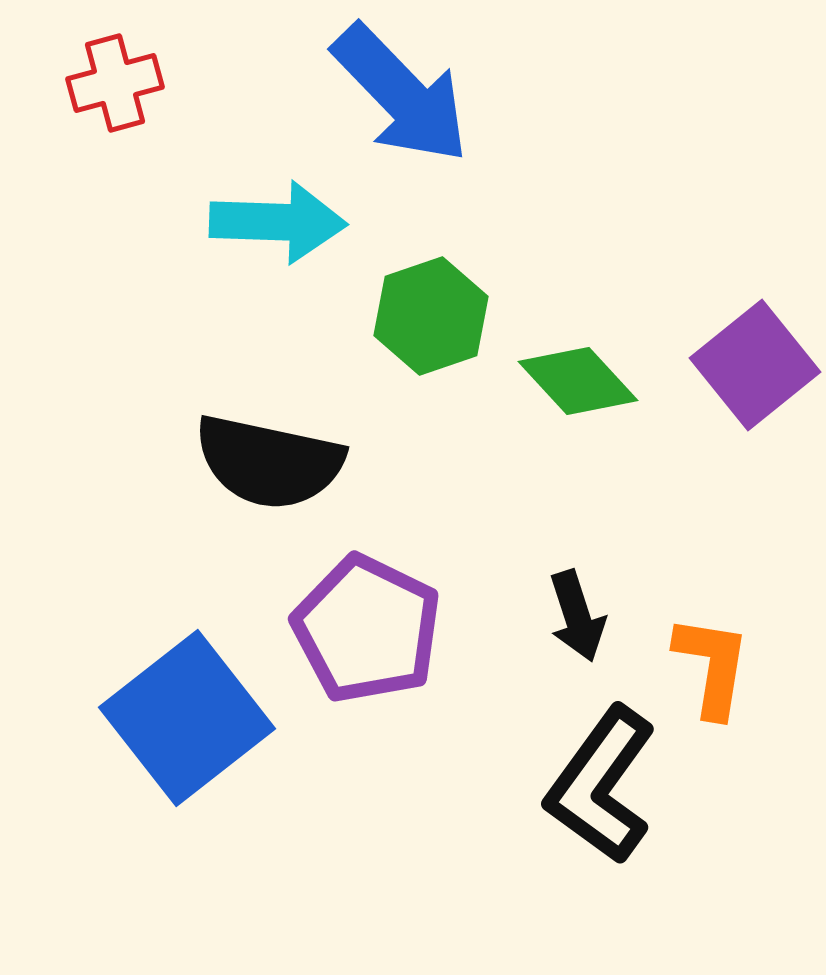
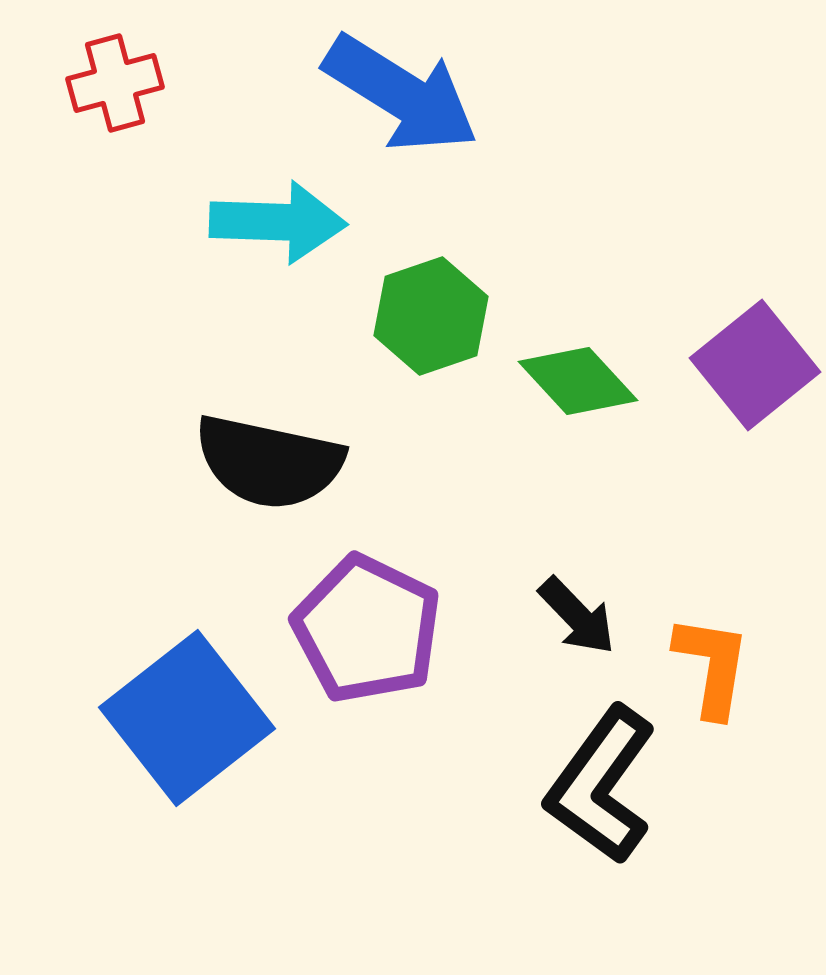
blue arrow: rotated 14 degrees counterclockwise
black arrow: rotated 26 degrees counterclockwise
